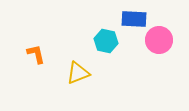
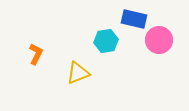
blue rectangle: rotated 10 degrees clockwise
cyan hexagon: rotated 20 degrees counterclockwise
orange L-shape: rotated 40 degrees clockwise
